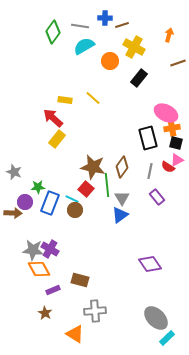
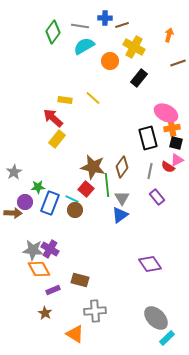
gray star at (14, 172): rotated 21 degrees clockwise
